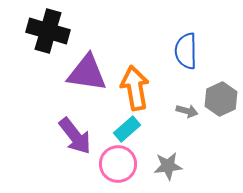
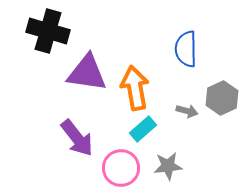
blue semicircle: moved 2 px up
gray hexagon: moved 1 px right, 1 px up
cyan rectangle: moved 16 px right
purple arrow: moved 2 px right, 2 px down
pink circle: moved 3 px right, 4 px down
